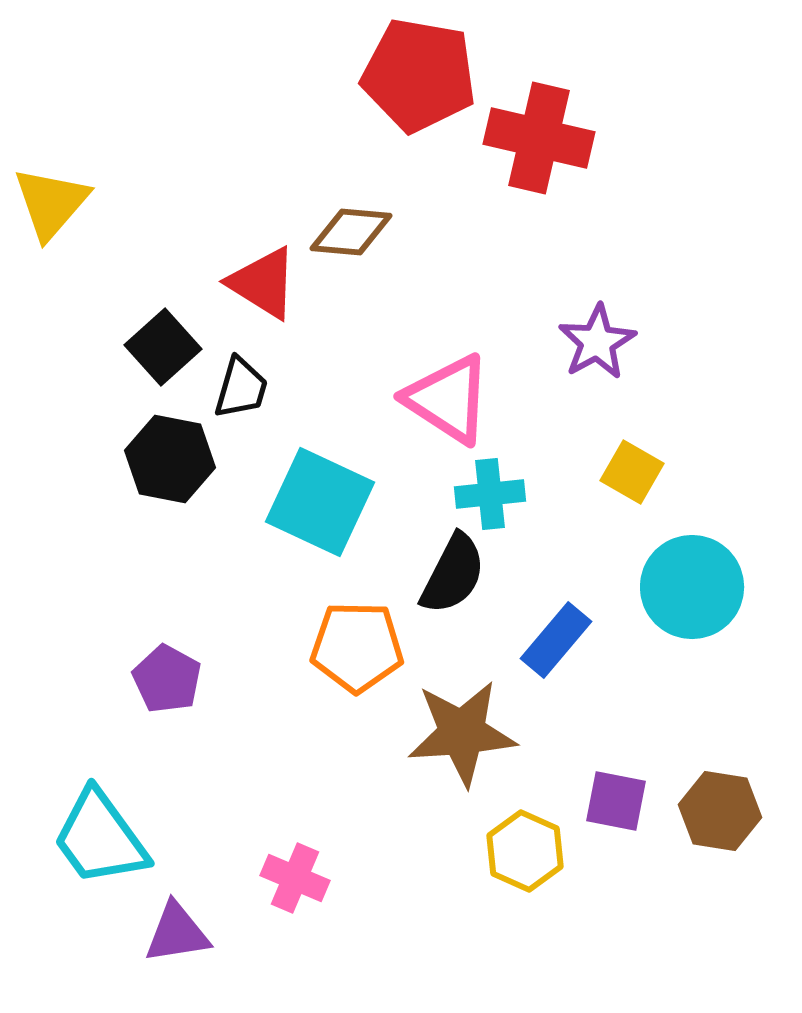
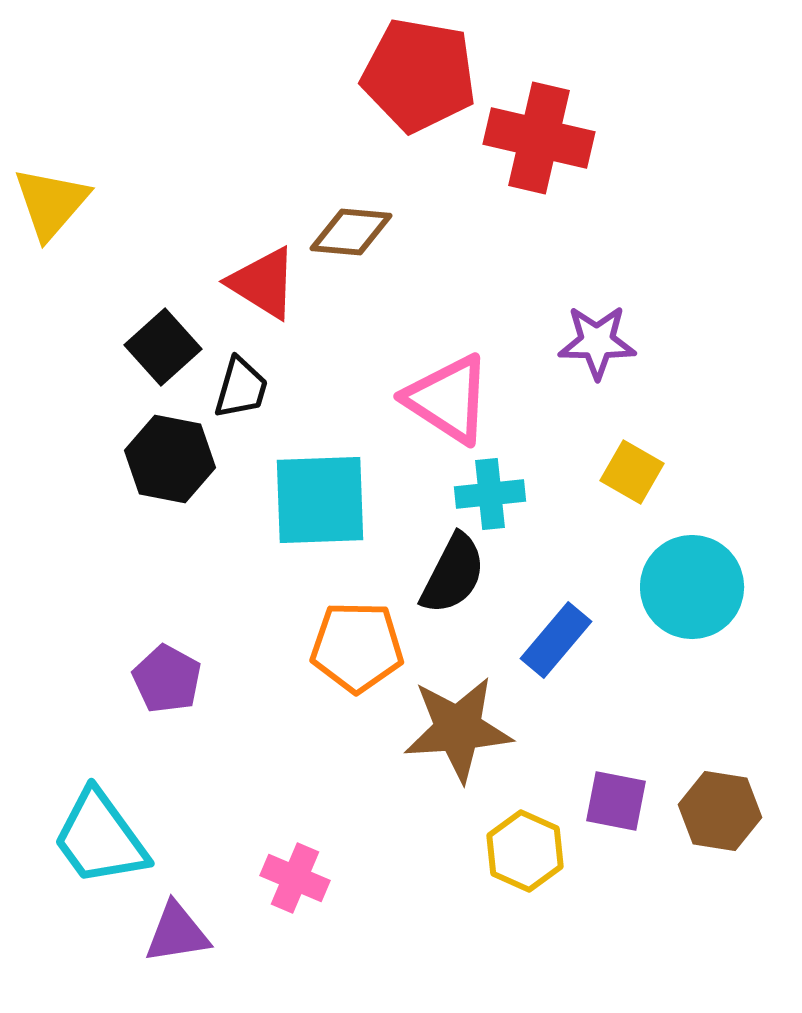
purple star: rotated 30 degrees clockwise
cyan square: moved 2 px up; rotated 27 degrees counterclockwise
brown star: moved 4 px left, 4 px up
